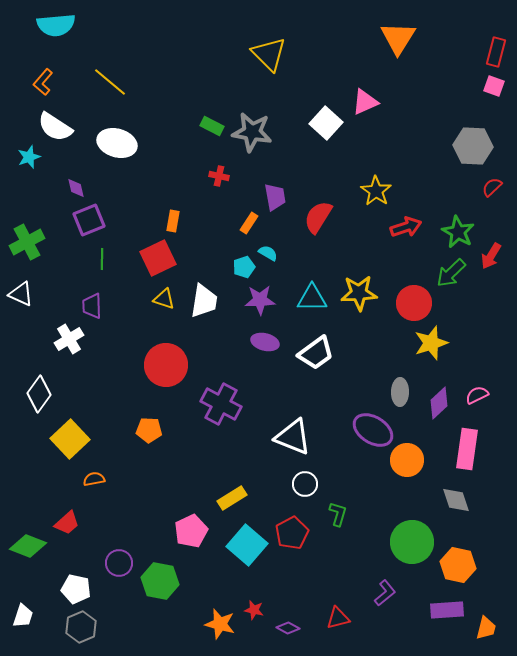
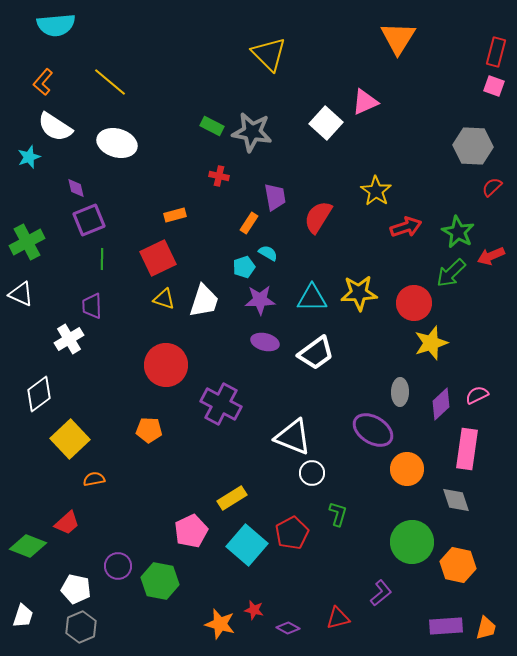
orange rectangle at (173, 221): moved 2 px right, 6 px up; rotated 65 degrees clockwise
red arrow at (491, 256): rotated 36 degrees clockwise
white trapezoid at (204, 301): rotated 9 degrees clockwise
white diamond at (39, 394): rotated 18 degrees clockwise
purple diamond at (439, 403): moved 2 px right, 1 px down
orange circle at (407, 460): moved 9 px down
white circle at (305, 484): moved 7 px right, 11 px up
purple circle at (119, 563): moved 1 px left, 3 px down
purple L-shape at (385, 593): moved 4 px left
purple rectangle at (447, 610): moved 1 px left, 16 px down
